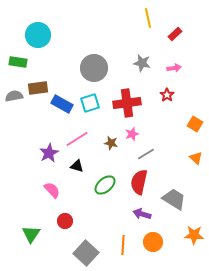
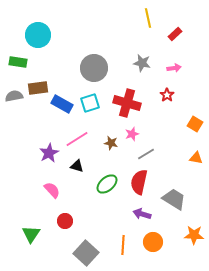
red cross: rotated 24 degrees clockwise
orange triangle: rotated 32 degrees counterclockwise
green ellipse: moved 2 px right, 1 px up
